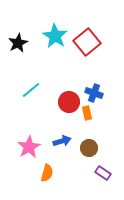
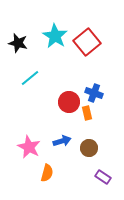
black star: rotated 30 degrees counterclockwise
cyan line: moved 1 px left, 12 px up
pink star: rotated 15 degrees counterclockwise
purple rectangle: moved 4 px down
